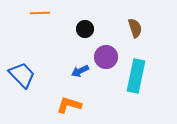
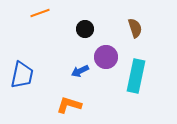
orange line: rotated 18 degrees counterclockwise
blue trapezoid: rotated 56 degrees clockwise
